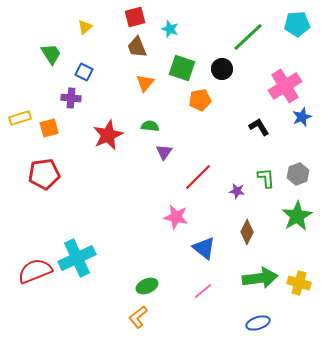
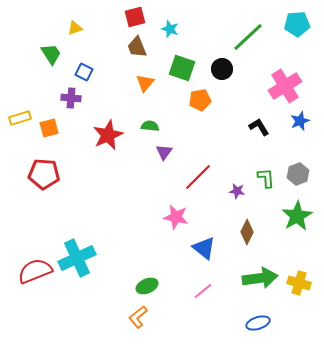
yellow triangle: moved 10 px left, 1 px down; rotated 21 degrees clockwise
blue star: moved 2 px left, 4 px down
red pentagon: rotated 12 degrees clockwise
